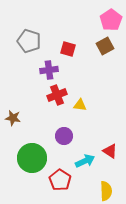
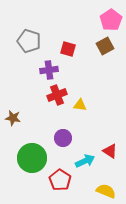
purple circle: moved 1 px left, 2 px down
yellow semicircle: rotated 66 degrees counterclockwise
